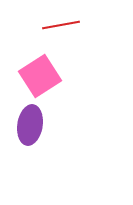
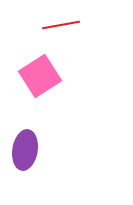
purple ellipse: moved 5 px left, 25 px down
